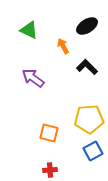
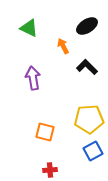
green triangle: moved 2 px up
purple arrow: rotated 45 degrees clockwise
orange square: moved 4 px left, 1 px up
